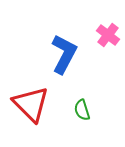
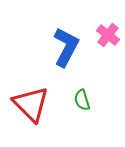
blue L-shape: moved 2 px right, 7 px up
green semicircle: moved 10 px up
